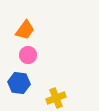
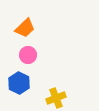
orange trapezoid: moved 2 px up; rotated 10 degrees clockwise
blue hexagon: rotated 20 degrees clockwise
